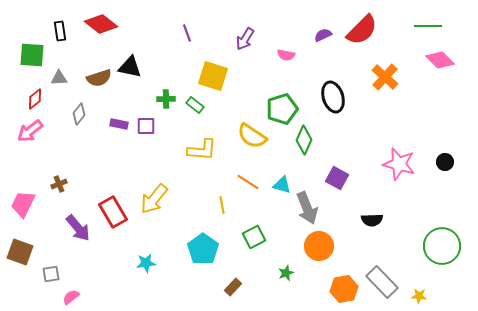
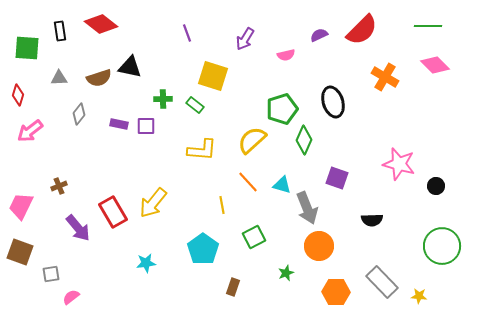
purple semicircle at (323, 35): moved 4 px left
green square at (32, 55): moved 5 px left, 7 px up
pink semicircle at (286, 55): rotated 24 degrees counterclockwise
pink diamond at (440, 60): moved 5 px left, 5 px down
orange cross at (385, 77): rotated 12 degrees counterclockwise
black ellipse at (333, 97): moved 5 px down
red diamond at (35, 99): moved 17 px left, 4 px up; rotated 35 degrees counterclockwise
green cross at (166, 99): moved 3 px left
yellow semicircle at (252, 136): moved 4 px down; rotated 104 degrees clockwise
black circle at (445, 162): moved 9 px left, 24 px down
purple square at (337, 178): rotated 10 degrees counterclockwise
orange line at (248, 182): rotated 15 degrees clockwise
brown cross at (59, 184): moved 2 px down
yellow arrow at (154, 199): moved 1 px left, 4 px down
pink trapezoid at (23, 204): moved 2 px left, 2 px down
brown rectangle at (233, 287): rotated 24 degrees counterclockwise
orange hexagon at (344, 289): moved 8 px left, 3 px down; rotated 12 degrees clockwise
